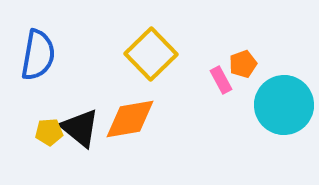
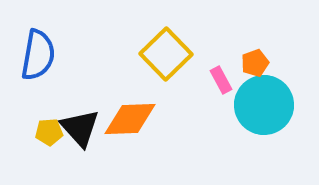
yellow square: moved 15 px right
orange pentagon: moved 12 px right, 1 px up
cyan circle: moved 20 px left
orange diamond: rotated 8 degrees clockwise
black triangle: rotated 9 degrees clockwise
